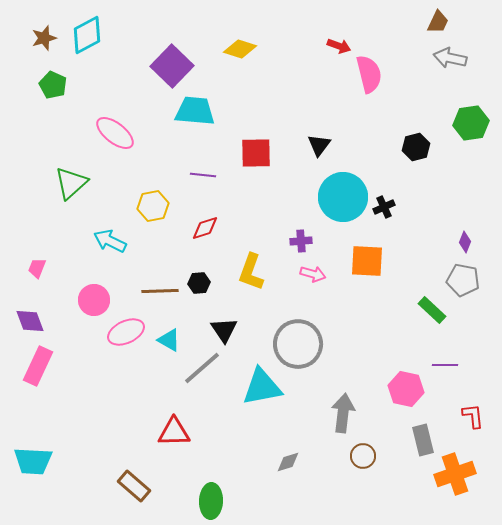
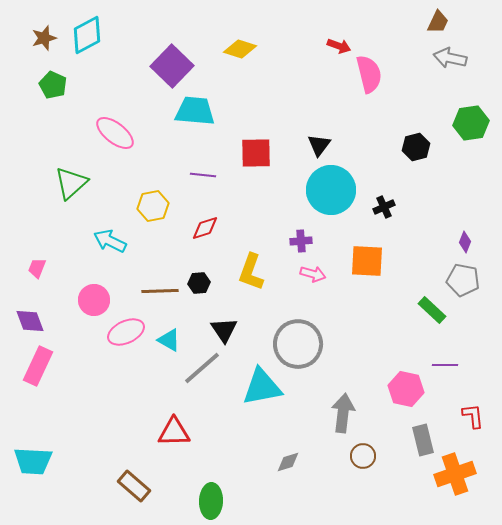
cyan circle at (343, 197): moved 12 px left, 7 px up
